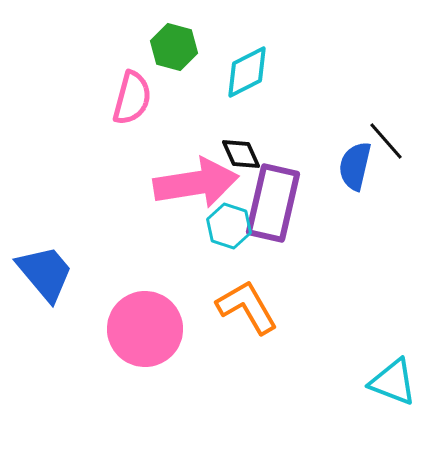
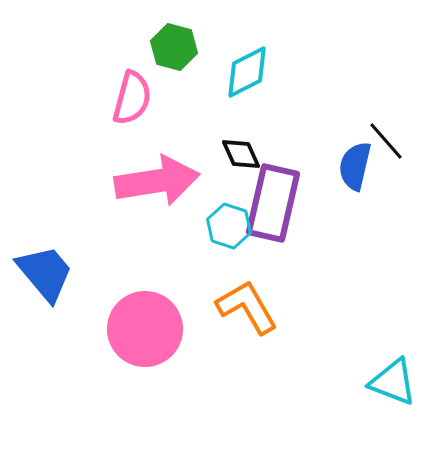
pink arrow: moved 39 px left, 2 px up
